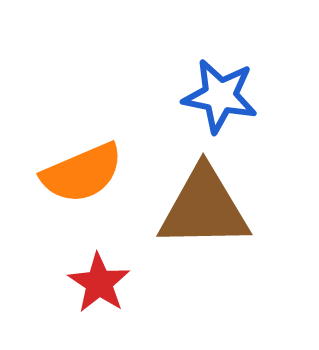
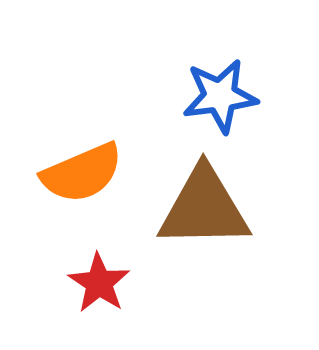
blue star: rotated 18 degrees counterclockwise
